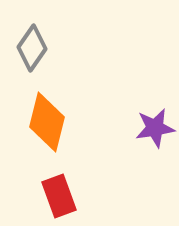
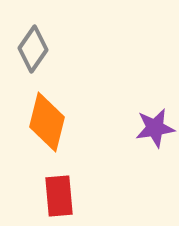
gray diamond: moved 1 px right, 1 px down
red rectangle: rotated 15 degrees clockwise
